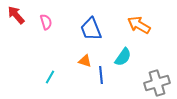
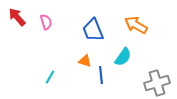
red arrow: moved 1 px right, 2 px down
orange arrow: moved 3 px left
blue trapezoid: moved 2 px right, 1 px down
